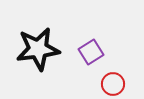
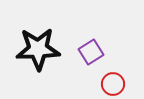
black star: rotated 6 degrees clockwise
